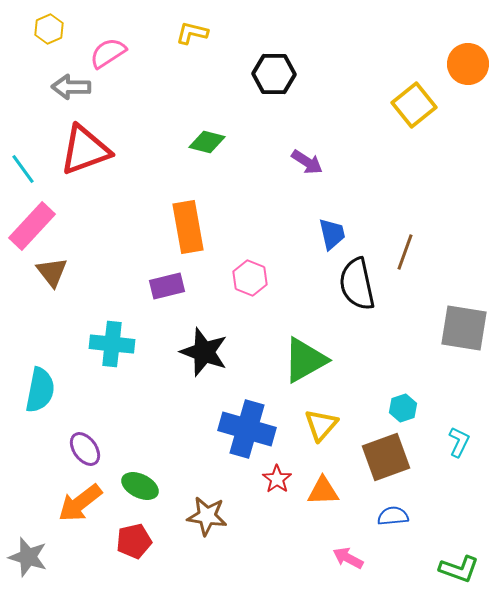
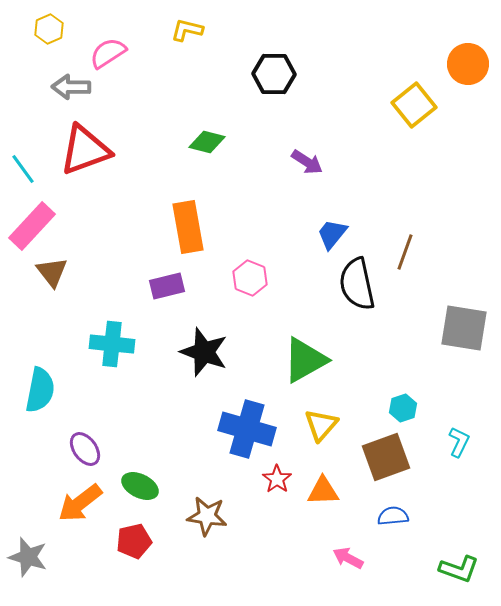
yellow L-shape: moved 5 px left, 3 px up
blue trapezoid: rotated 128 degrees counterclockwise
